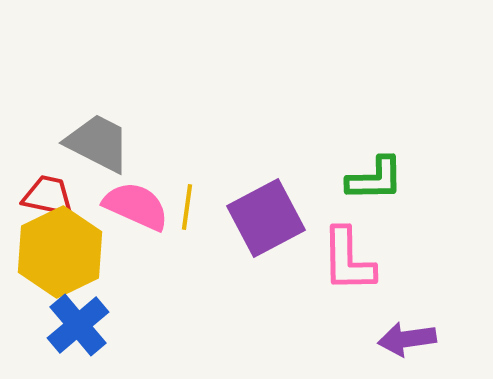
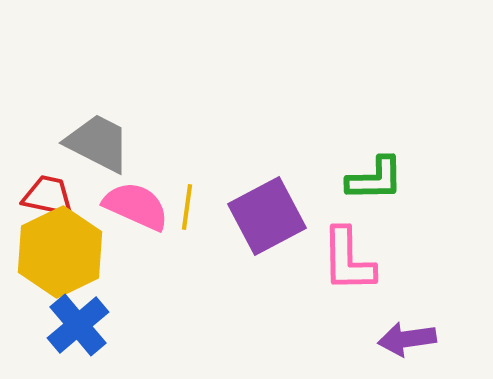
purple square: moved 1 px right, 2 px up
